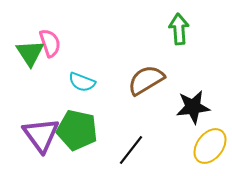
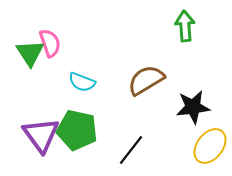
green arrow: moved 6 px right, 3 px up
